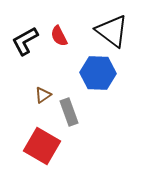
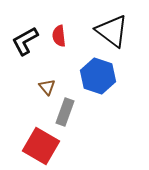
red semicircle: rotated 20 degrees clockwise
blue hexagon: moved 3 px down; rotated 16 degrees clockwise
brown triangle: moved 4 px right, 8 px up; rotated 36 degrees counterclockwise
gray rectangle: moved 4 px left; rotated 40 degrees clockwise
red square: moved 1 px left
